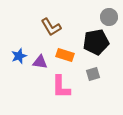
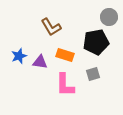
pink L-shape: moved 4 px right, 2 px up
